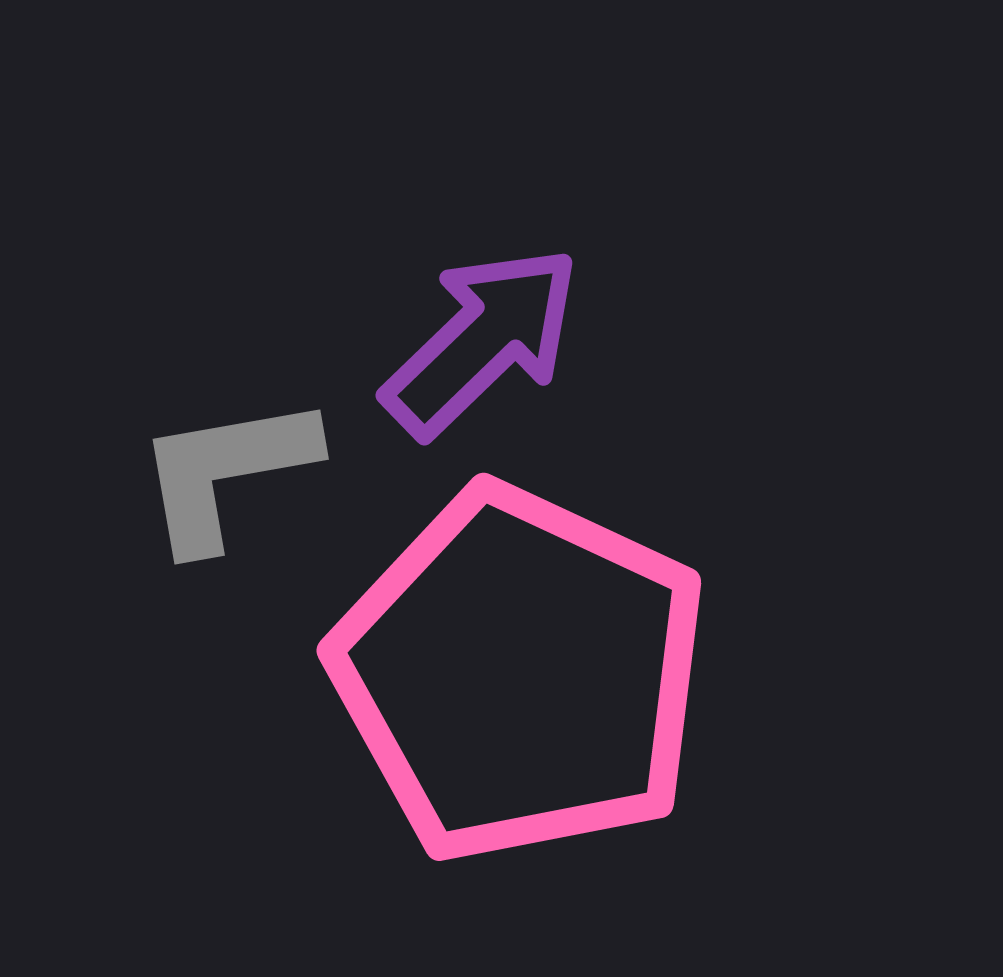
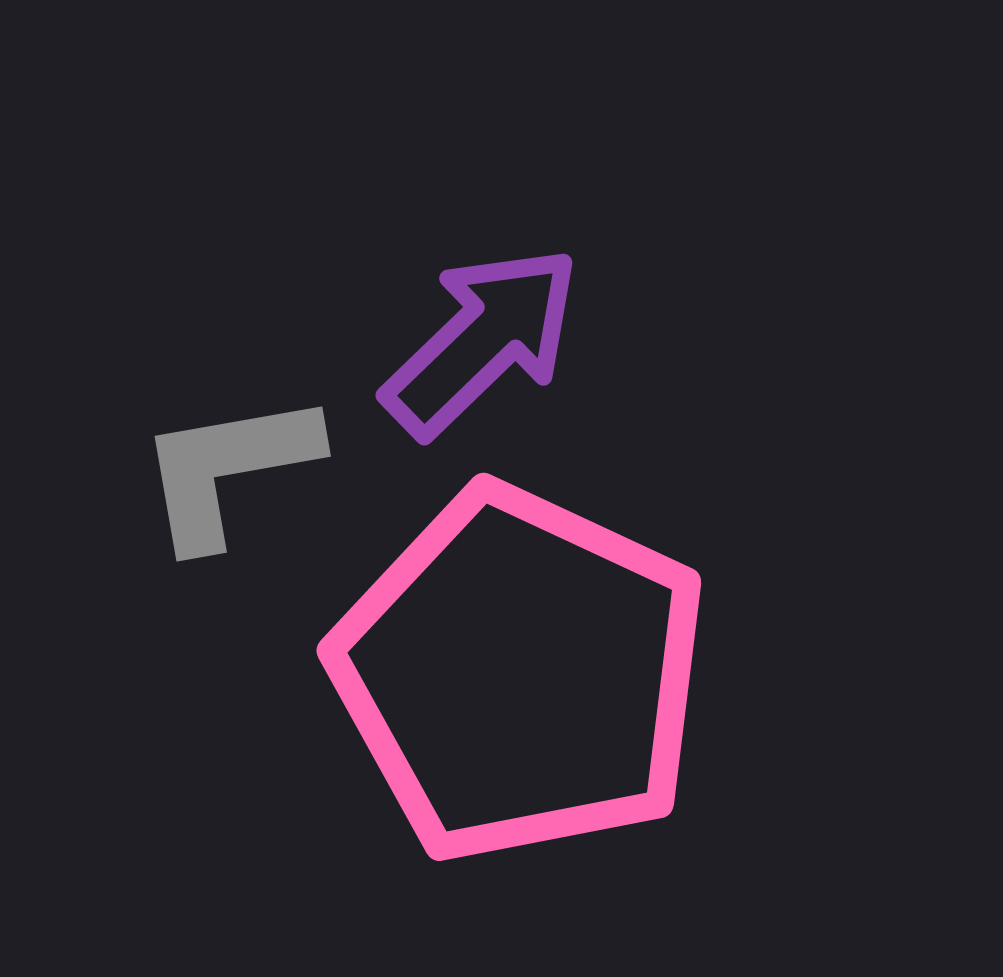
gray L-shape: moved 2 px right, 3 px up
